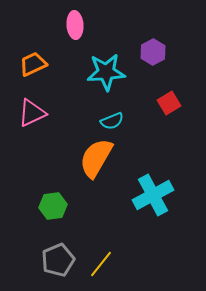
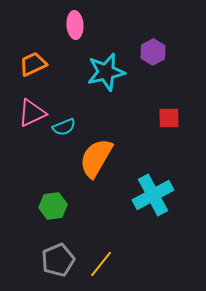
cyan star: rotated 9 degrees counterclockwise
red square: moved 15 px down; rotated 30 degrees clockwise
cyan semicircle: moved 48 px left, 6 px down
